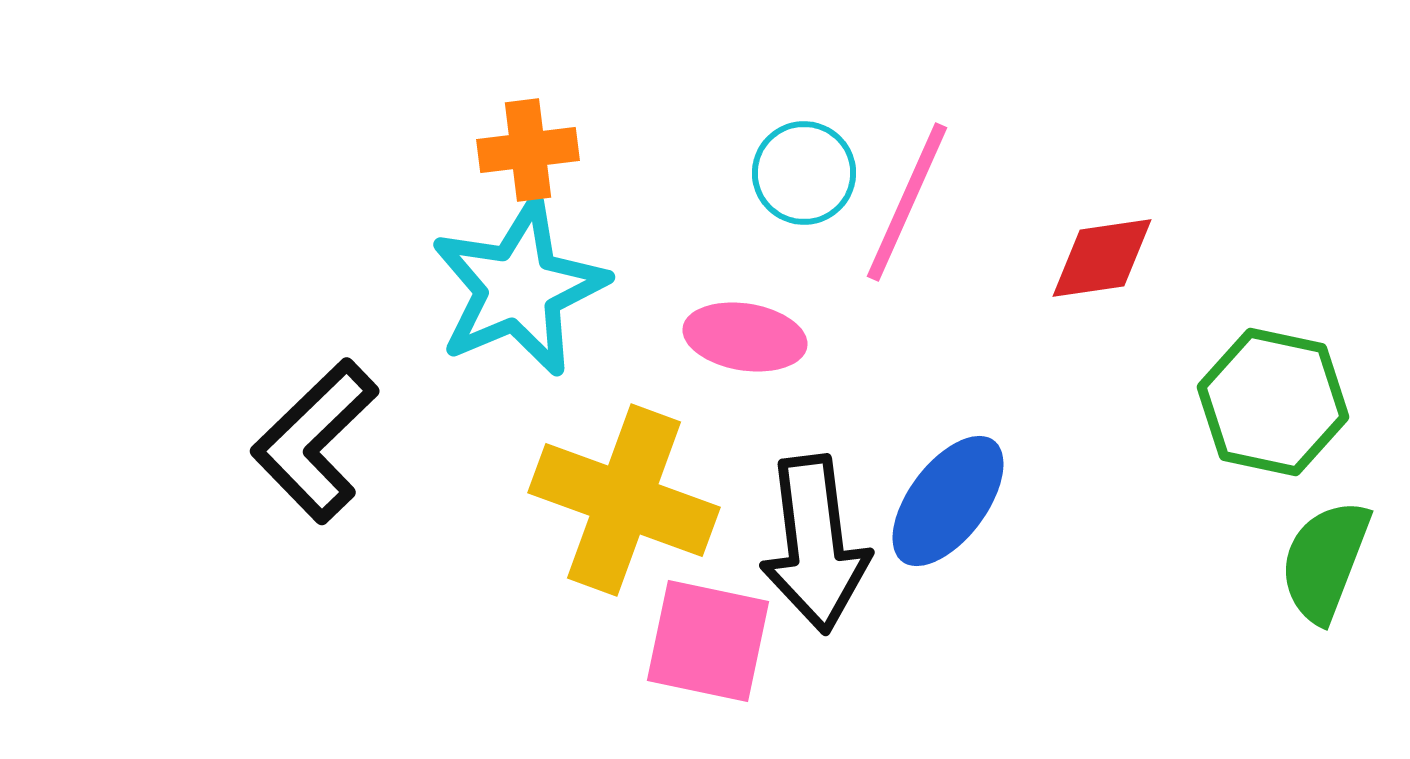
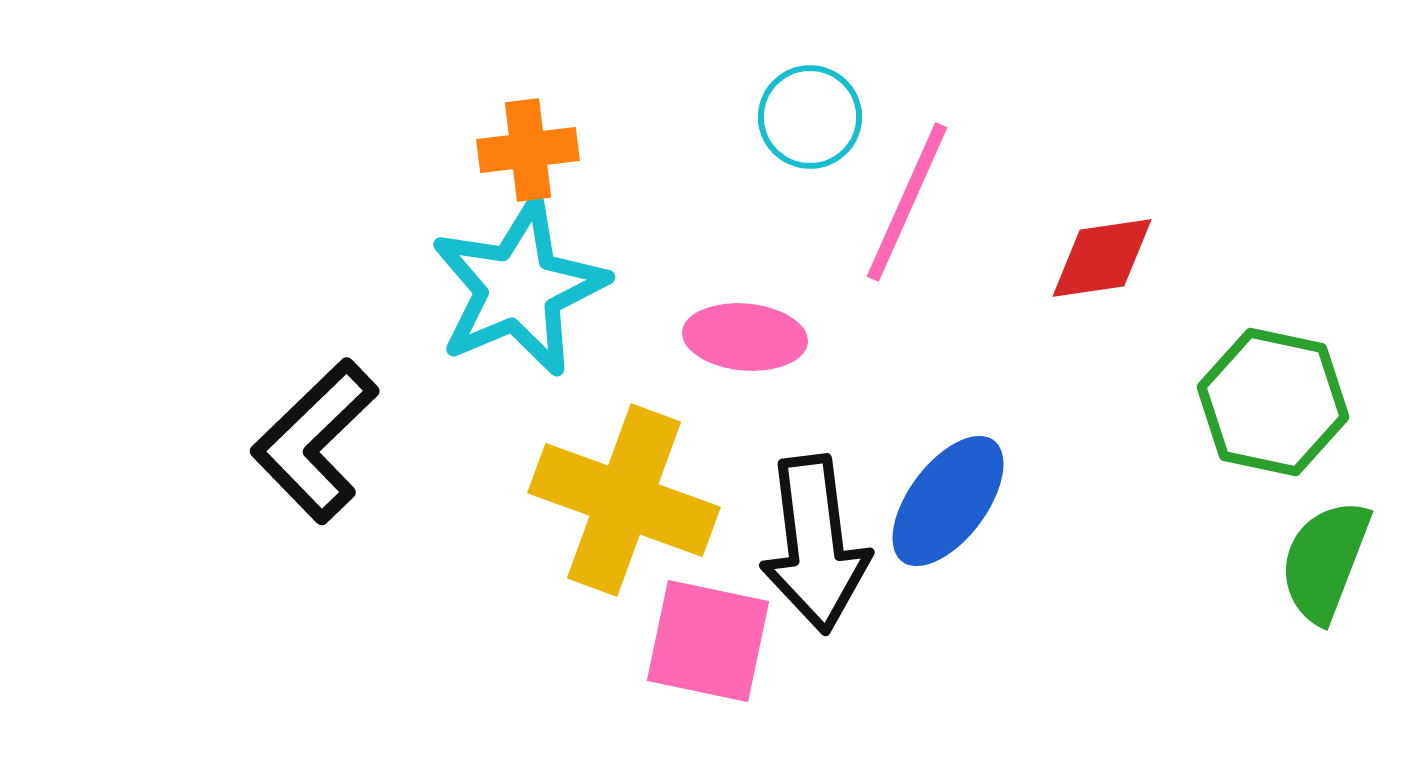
cyan circle: moved 6 px right, 56 px up
pink ellipse: rotated 4 degrees counterclockwise
